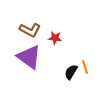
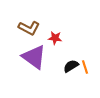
brown L-shape: moved 1 px left, 2 px up
purple triangle: moved 5 px right
black semicircle: moved 6 px up; rotated 28 degrees clockwise
